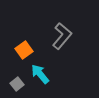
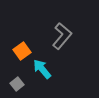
orange square: moved 2 px left, 1 px down
cyan arrow: moved 2 px right, 5 px up
